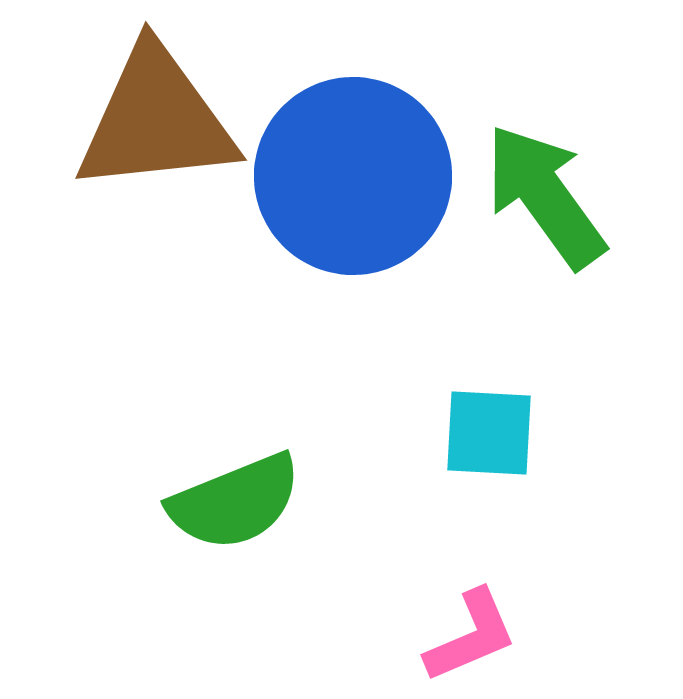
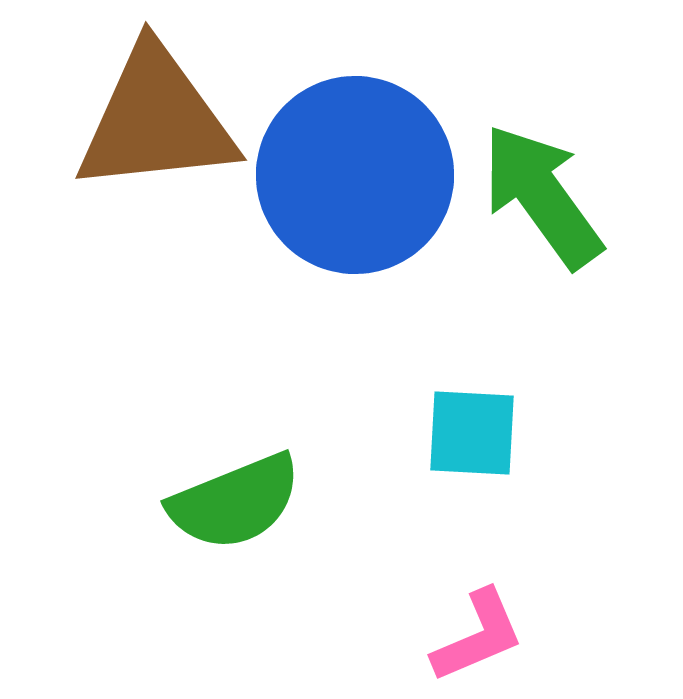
blue circle: moved 2 px right, 1 px up
green arrow: moved 3 px left
cyan square: moved 17 px left
pink L-shape: moved 7 px right
